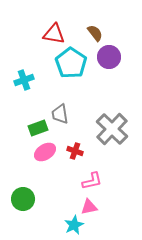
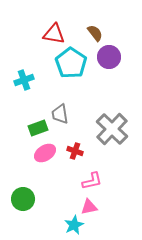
pink ellipse: moved 1 px down
